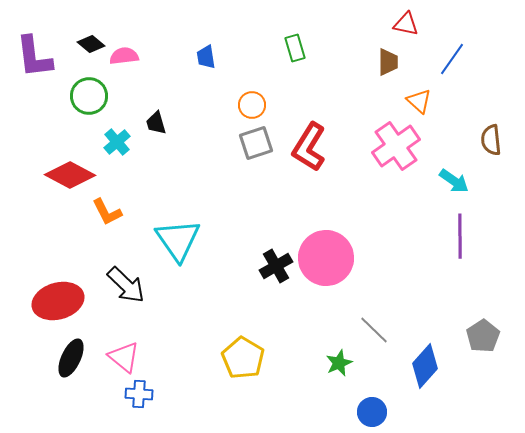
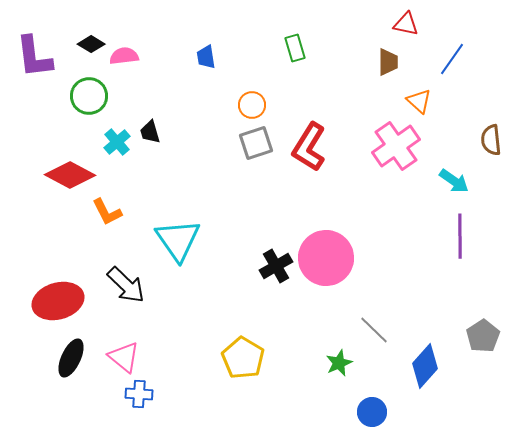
black diamond: rotated 8 degrees counterclockwise
black trapezoid: moved 6 px left, 9 px down
